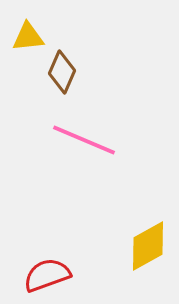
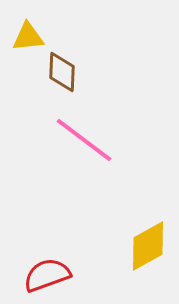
brown diamond: rotated 21 degrees counterclockwise
pink line: rotated 14 degrees clockwise
